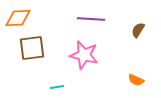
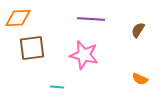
orange semicircle: moved 4 px right, 1 px up
cyan line: rotated 16 degrees clockwise
